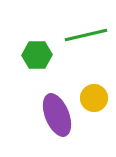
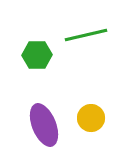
yellow circle: moved 3 px left, 20 px down
purple ellipse: moved 13 px left, 10 px down
